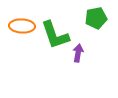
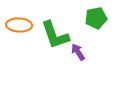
orange ellipse: moved 3 px left, 1 px up
purple arrow: moved 1 px up; rotated 42 degrees counterclockwise
